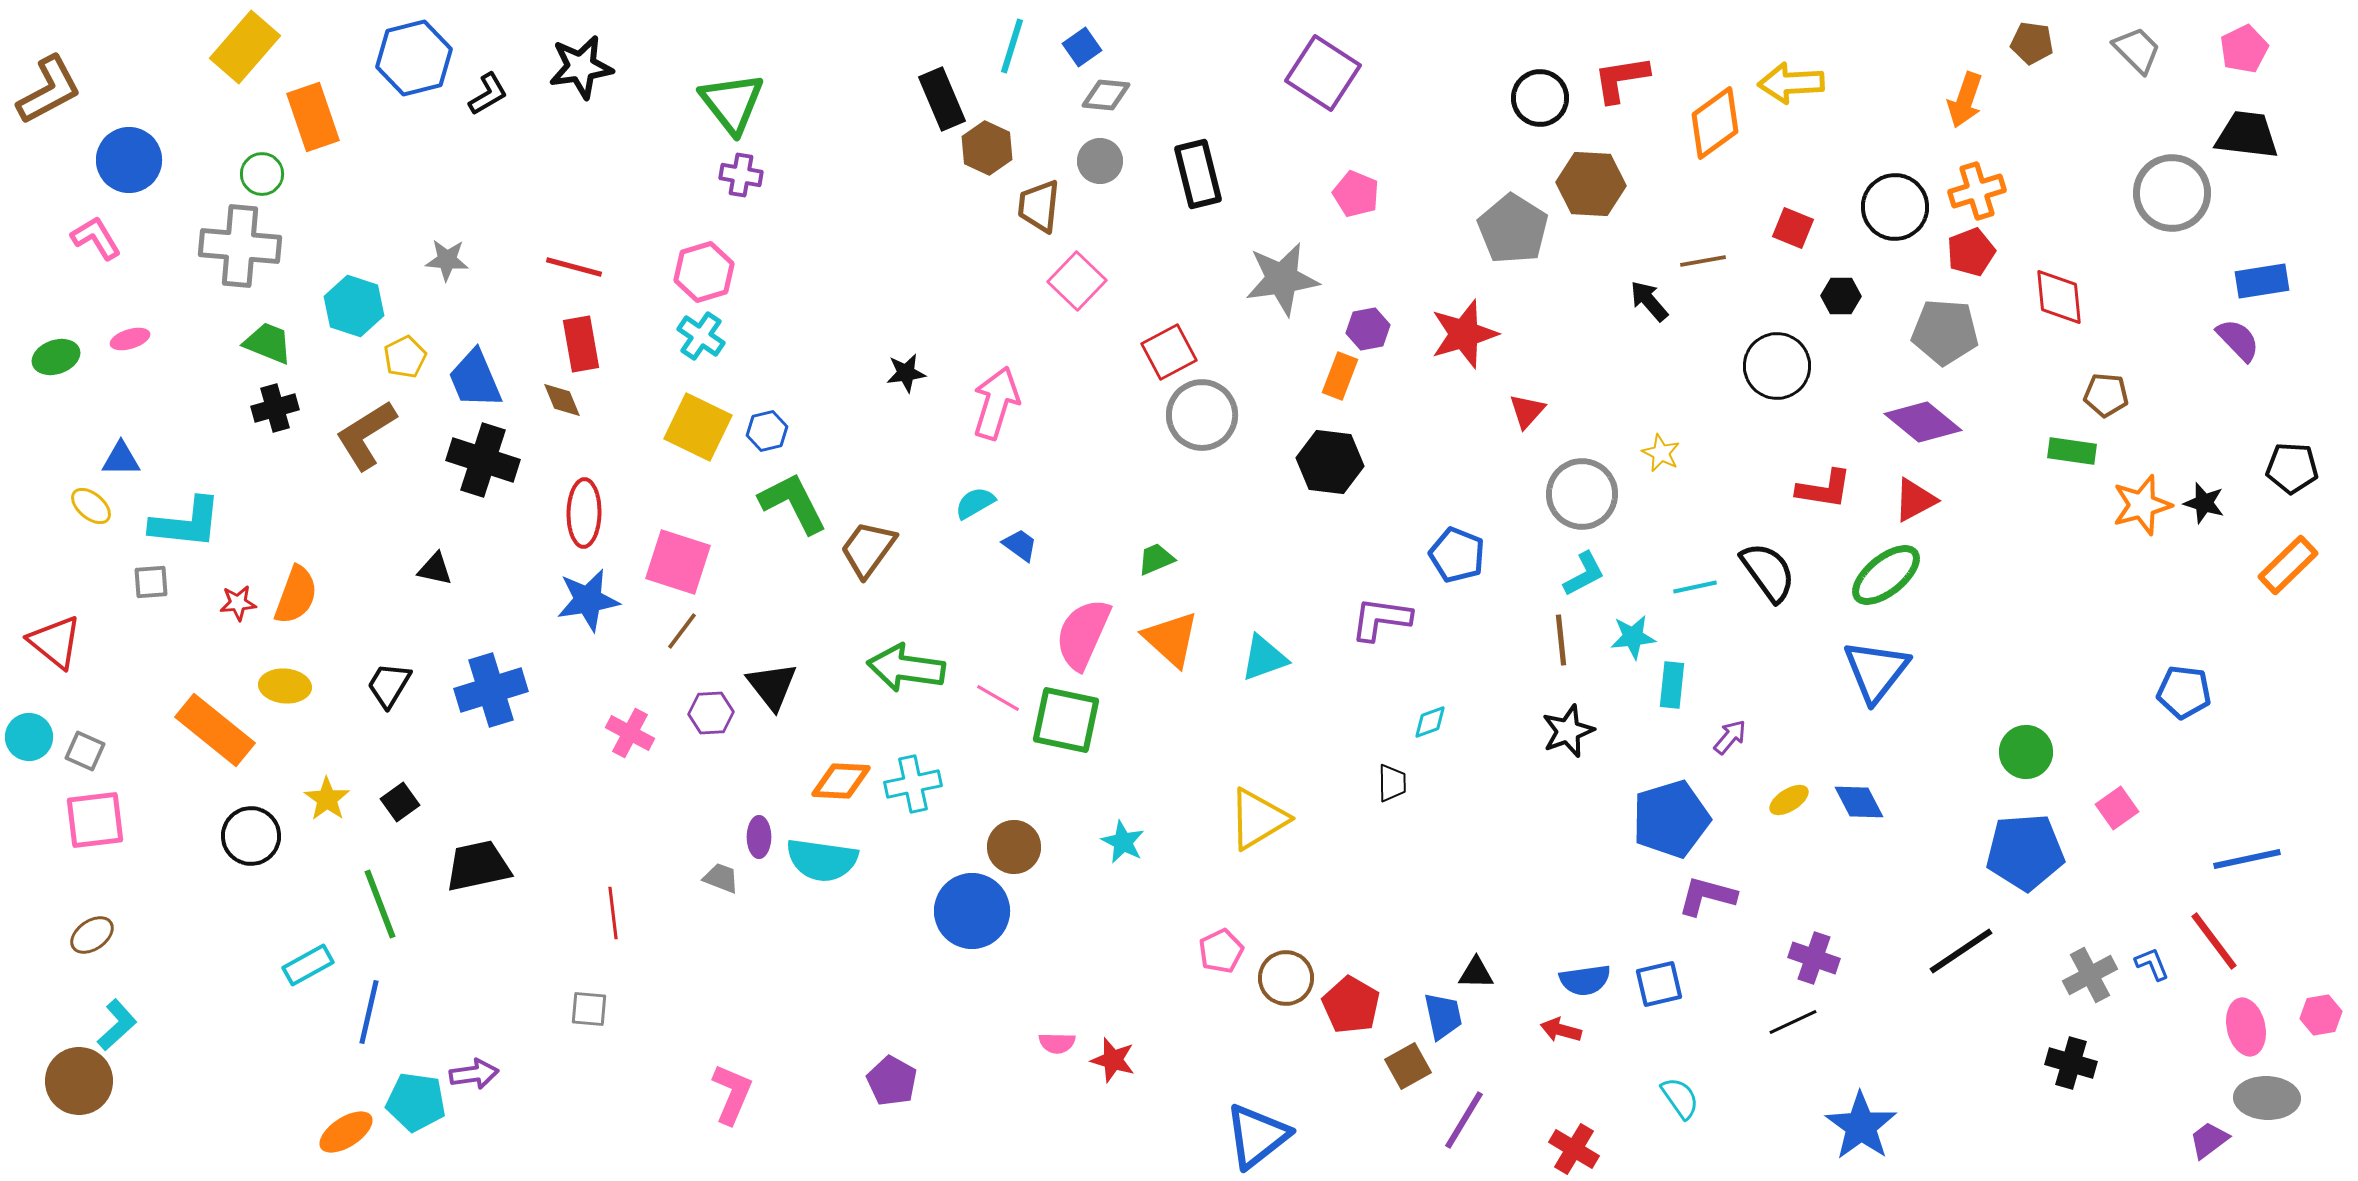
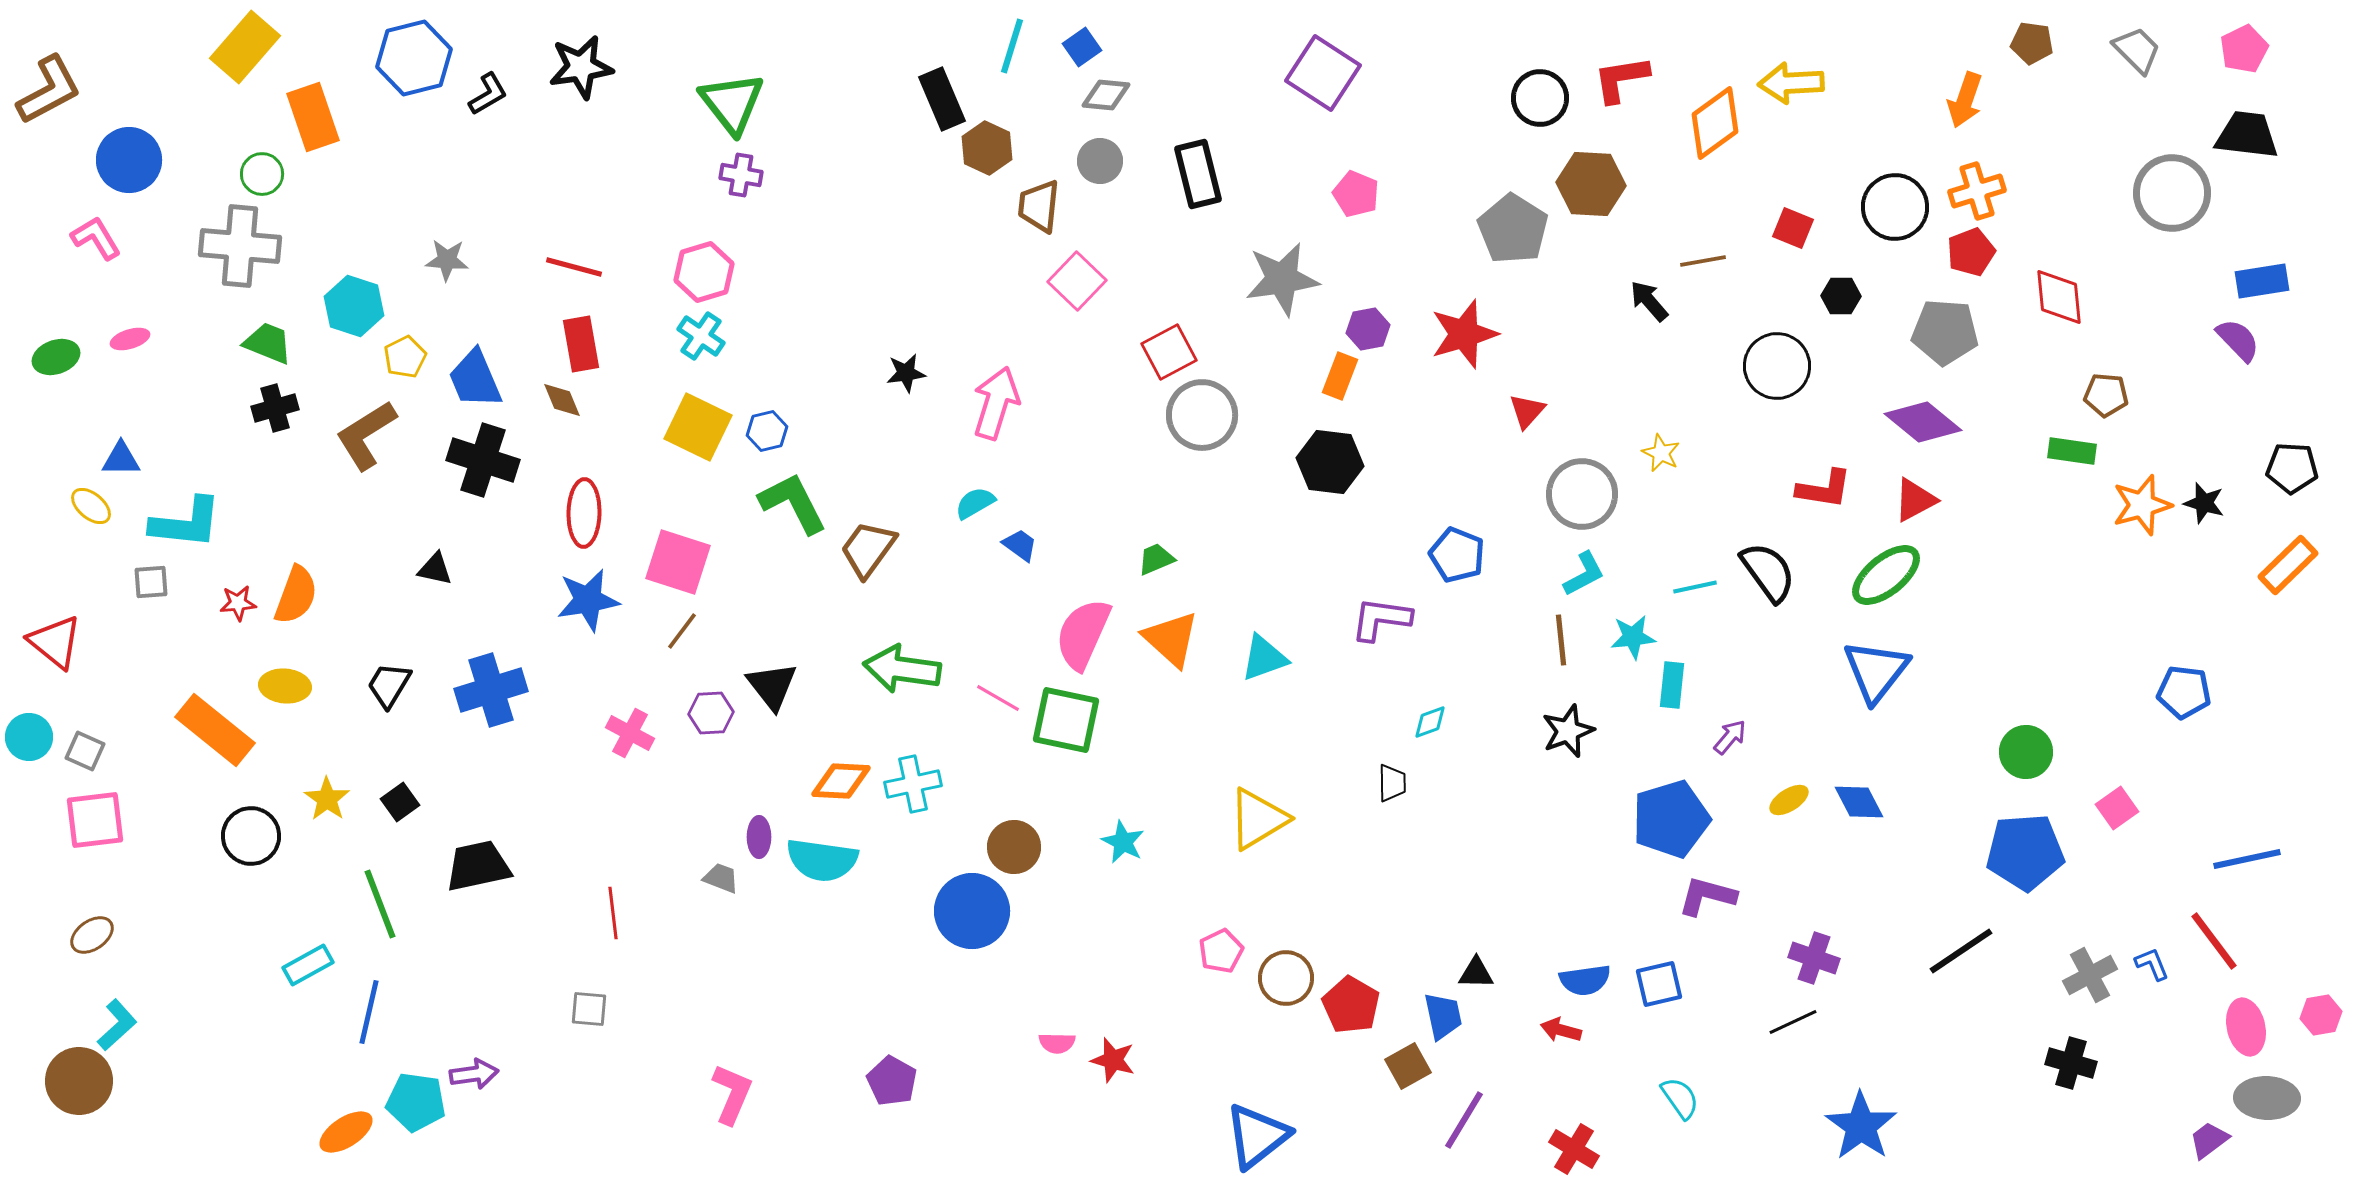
green arrow at (906, 668): moved 4 px left, 1 px down
